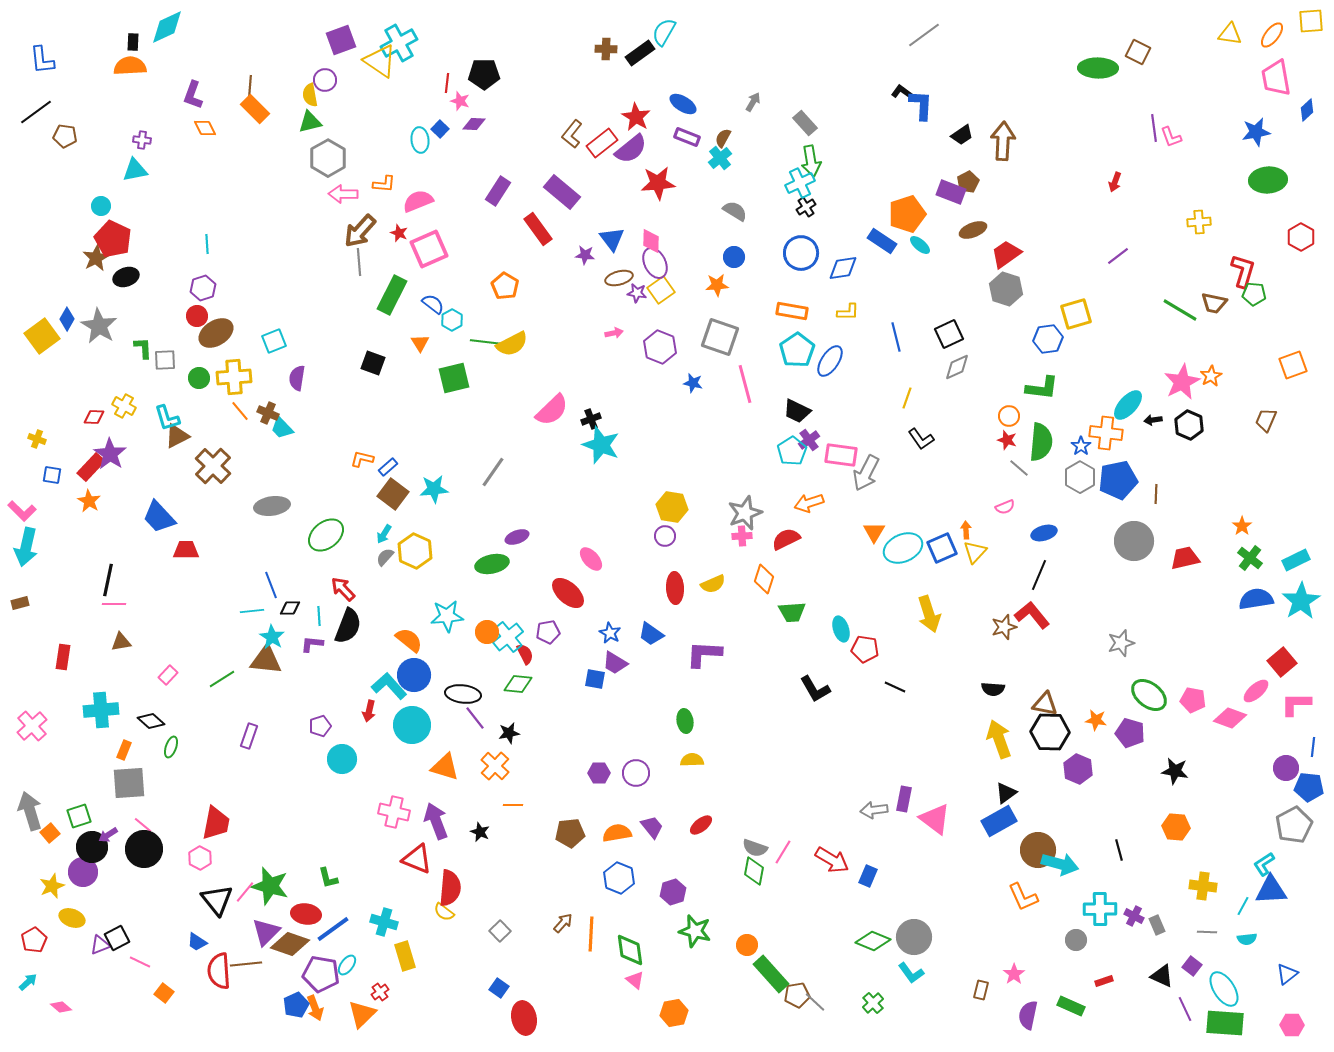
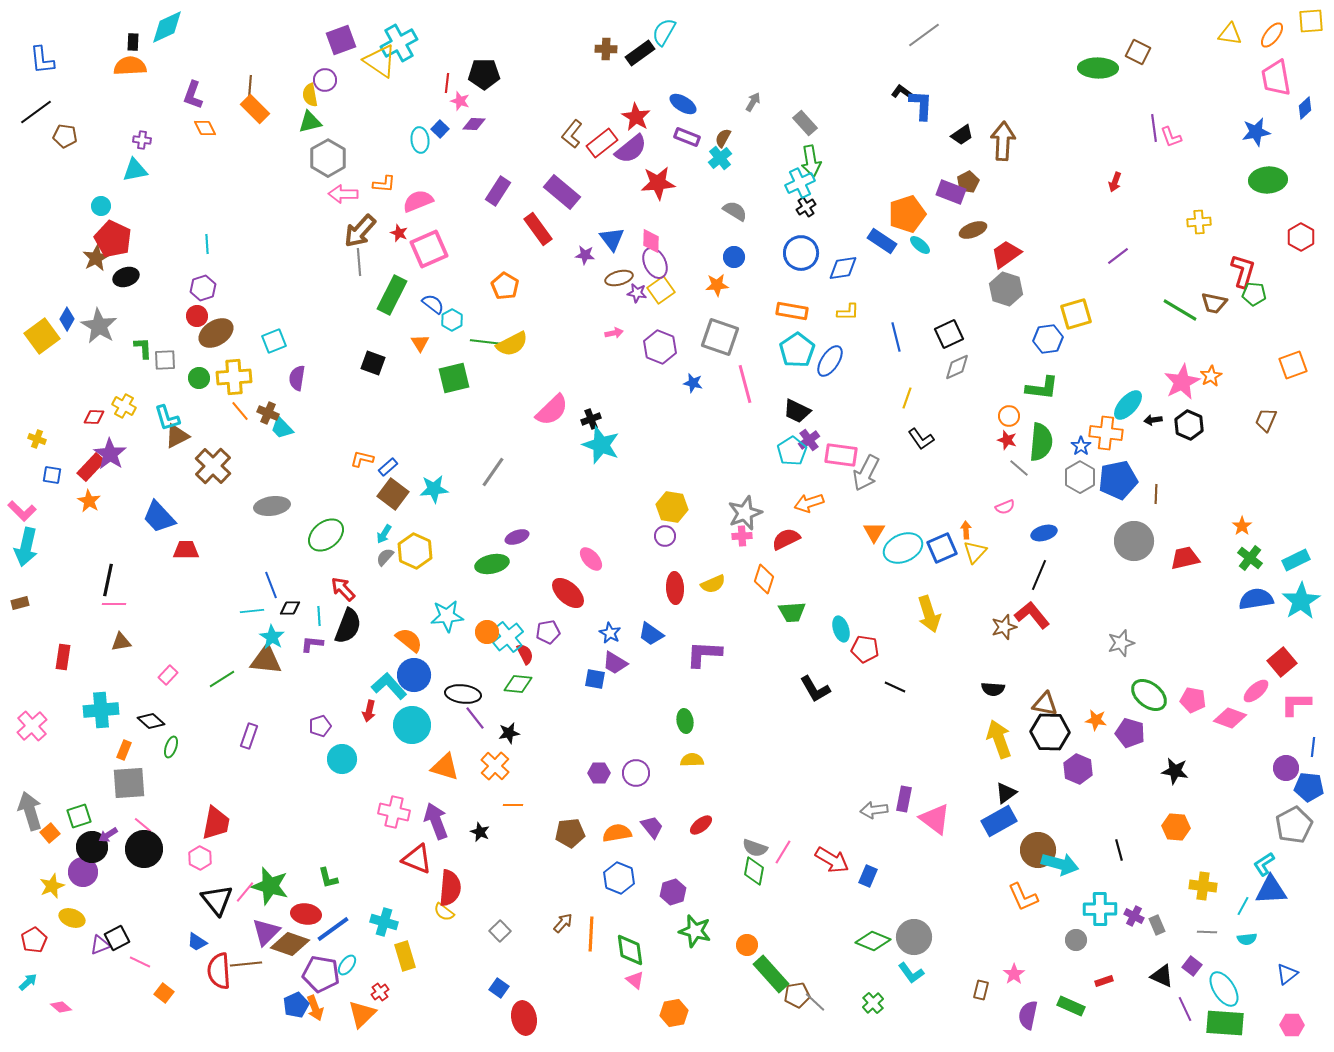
blue diamond at (1307, 110): moved 2 px left, 2 px up
